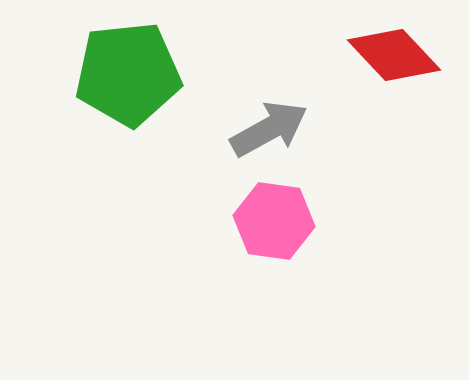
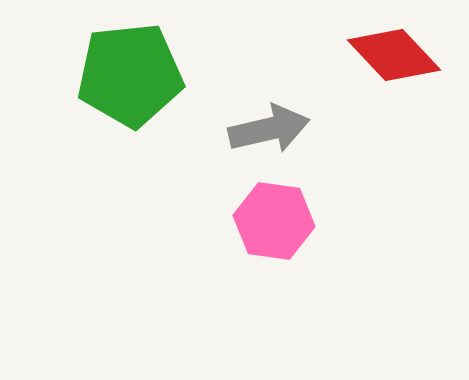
green pentagon: moved 2 px right, 1 px down
gray arrow: rotated 16 degrees clockwise
